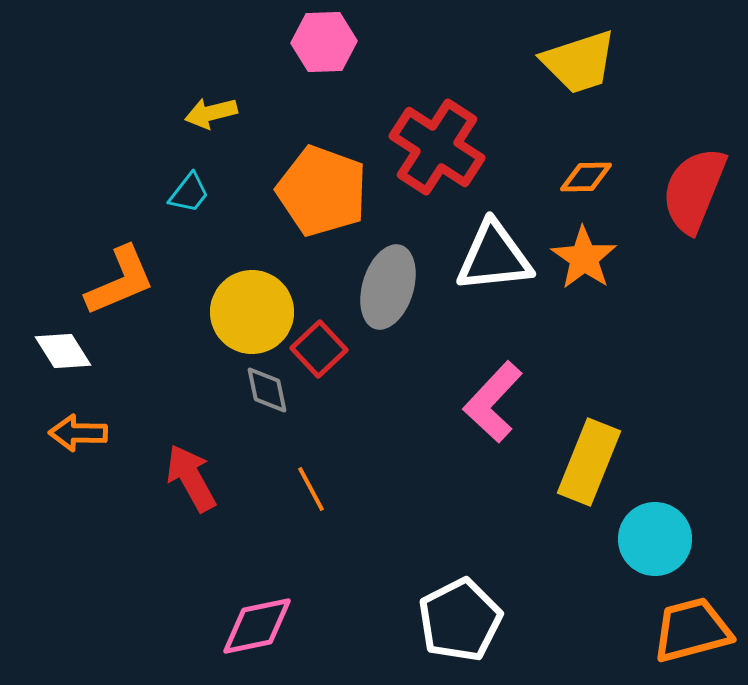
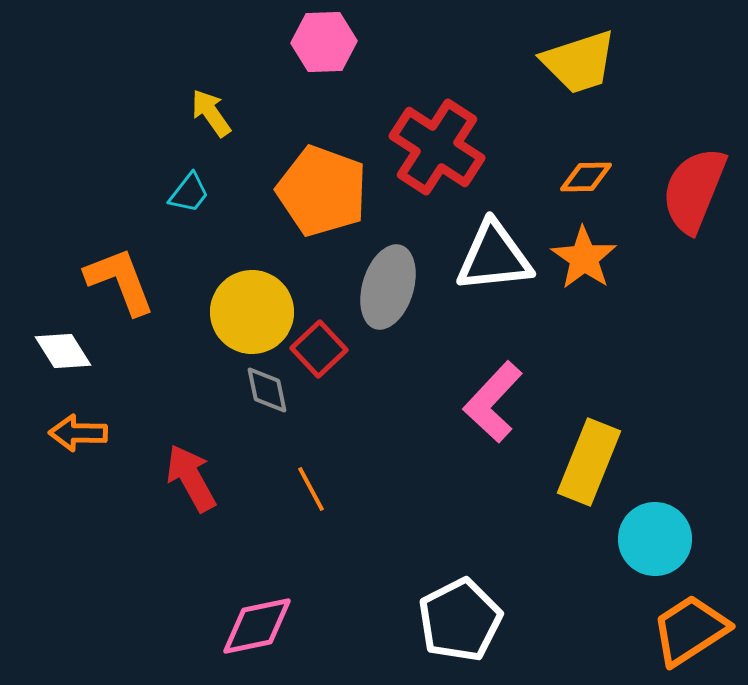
yellow arrow: rotated 69 degrees clockwise
orange L-shape: rotated 88 degrees counterclockwise
orange trapezoid: moved 2 px left; rotated 18 degrees counterclockwise
